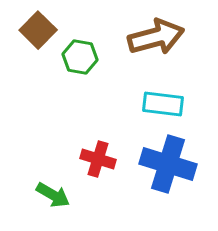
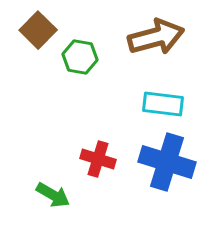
blue cross: moved 1 px left, 2 px up
